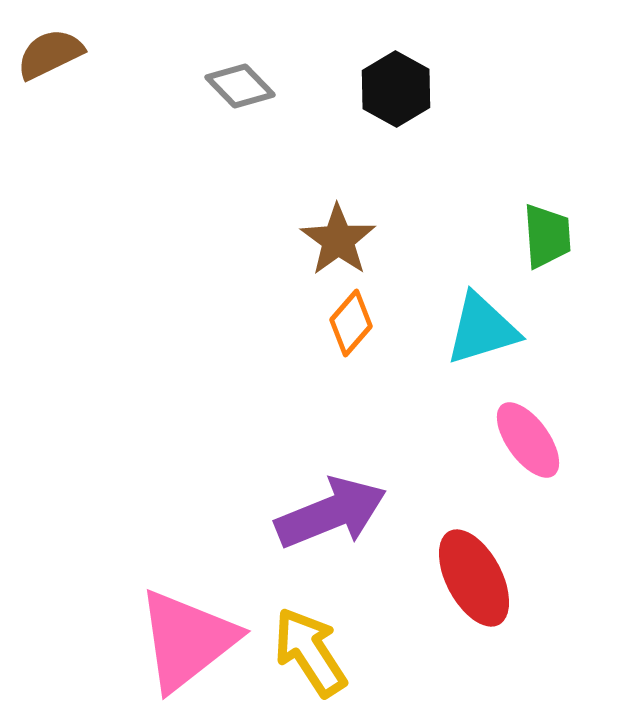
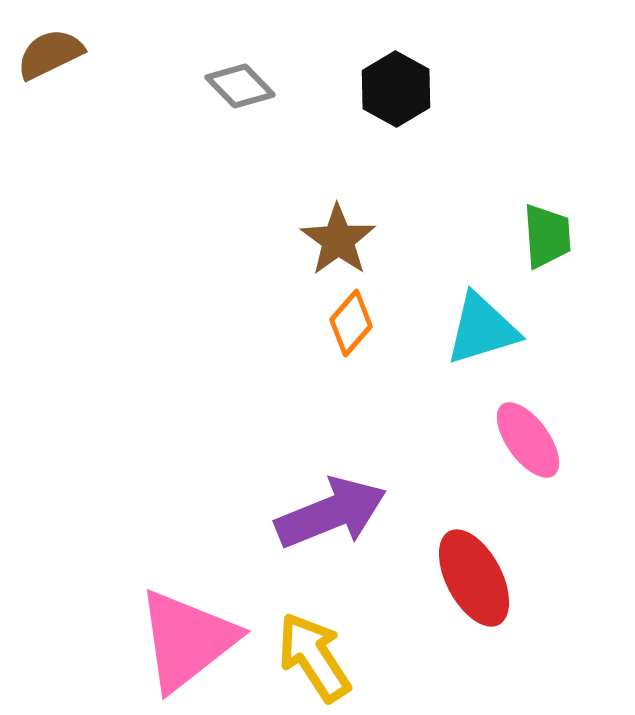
yellow arrow: moved 4 px right, 5 px down
